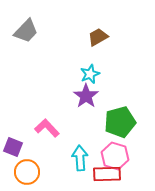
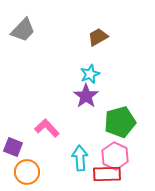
gray trapezoid: moved 3 px left, 1 px up
pink hexagon: rotated 8 degrees clockwise
